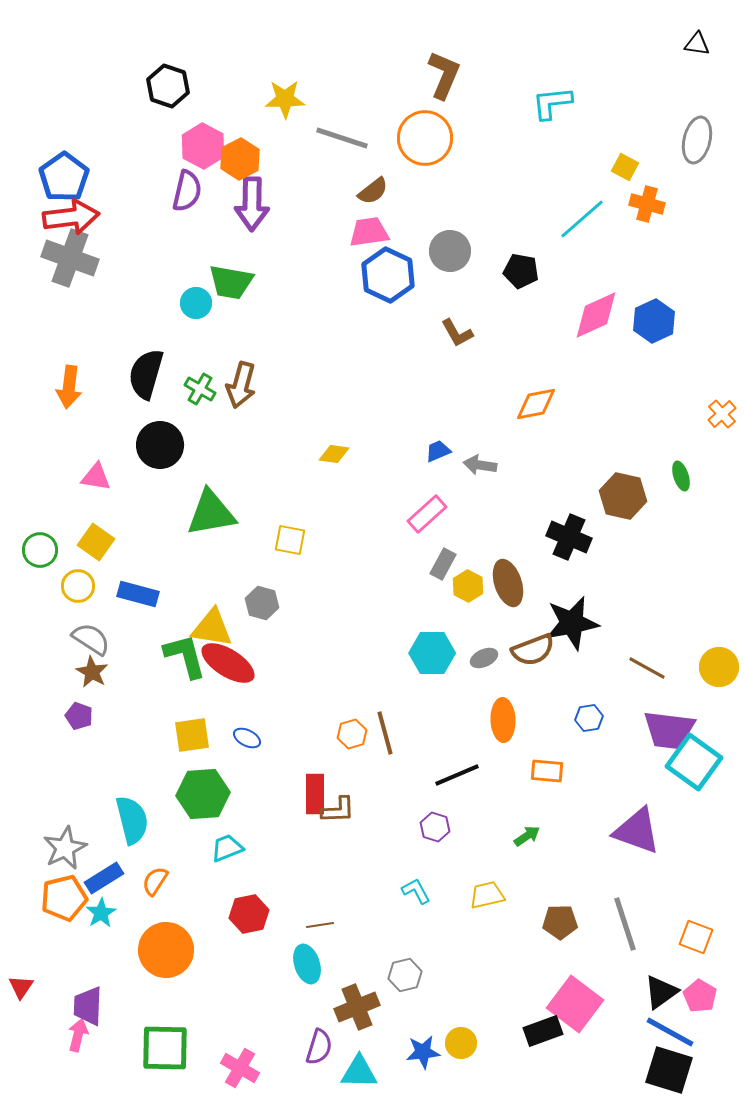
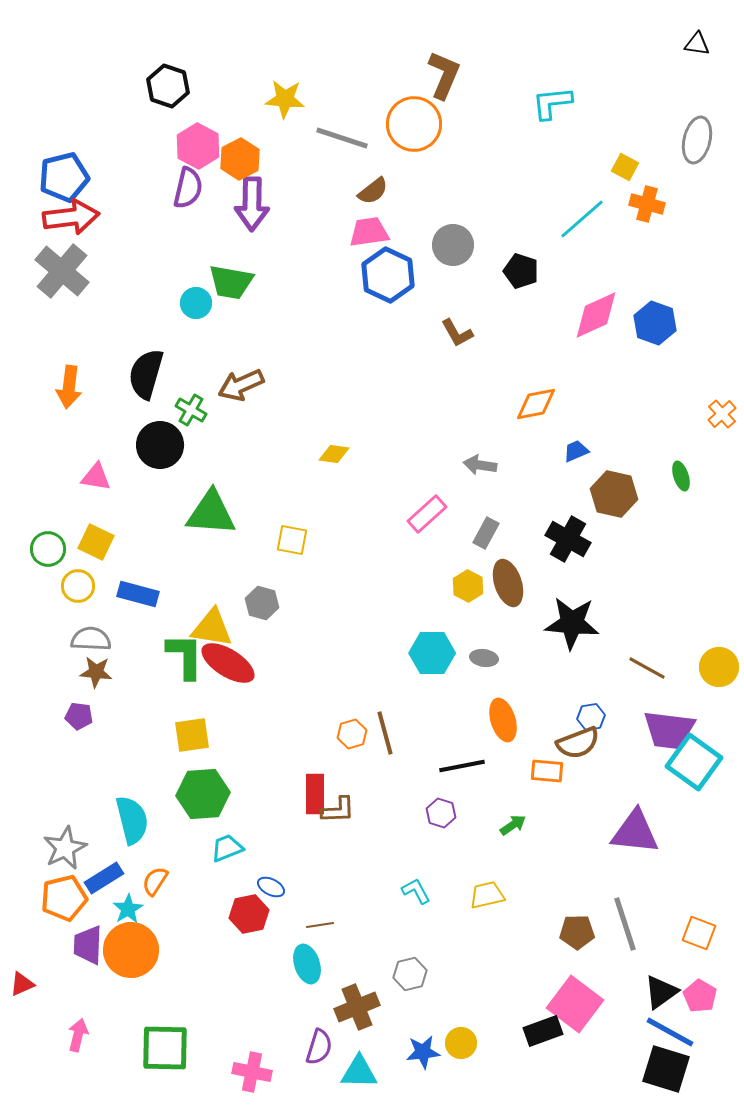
yellow star at (285, 99): rotated 6 degrees clockwise
orange circle at (425, 138): moved 11 px left, 14 px up
pink hexagon at (203, 146): moved 5 px left
blue pentagon at (64, 177): rotated 21 degrees clockwise
purple semicircle at (187, 191): moved 1 px right, 3 px up
gray circle at (450, 251): moved 3 px right, 6 px up
gray cross at (70, 258): moved 8 px left, 13 px down; rotated 20 degrees clockwise
black pentagon at (521, 271): rotated 8 degrees clockwise
blue hexagon at (654, 321): moved 1 px right, 2 px down; rotated 15 degrees counterclockwise
brown arrow at (241, 385): rotated 51 degrees clockwise
green cross at (200, 389): moved 9 px left, 21 px down
blue trapezoid at (438, 451): moved 138 px right
brown hexagon at (623, 496): moved 9 px left, 2 px up
green triangle at (211, 513): rotated 14 degrees clockwise
black cross at (569, 537): moved 1 px left, 2 px down; rotated 6 degrees clockwise
yellow square at (290, 540): moved 2 px right
yellow square at (96, 542): rotated 9 degrees counterclockwise
green circle at (40, 550): moved 8 px right, 1 px up
gray rectangle at (443, 564): moved 43 px right, 31 px up
black star at (572, 623): rotated 16 degrees clockwise
gray semicircle at (91, 639): rotated 30 degrees counterclockwise
brown semicircle at (533, 650): moved 45 px right, 93 px down
green L-shape at (185, 656): rotated 15 degrees clockwise
gray ellipse at (484, 658): rotated 32 degrees clockwise
brown star at (92, 672): moved 4 px right; rotated 24 degrees counterclockwise
purple pentagon at (79, 716): rotated 12 degrees counterclockwise
blue hexagon at (589, 718): moved 2 px right, 1 px up
orange ellipse at (503, 720): rotated 15 degrees counterclockwise
blue ellipse at (247, 738): moved 24 px right, 149 px down
black line at (457, 775): moved 5 px right, 9 px up; rotated 12 degrees clockwise
purple hexagon at (435, 827): moved 6 px right, 14 px up
purple triangle at (637, 831): moved 2 px left, 1 px down; rotated 14 degrees counterclockwise
green arrow at (527, 836): moved 14 px left, 11 px up
cyan star at (101, 913): moved 27 px right, 4 px up
brown pentagon at (560, 922): moved 17 px right, 10 px down
orange square at (696, 937): moved 3 px right, 4 px up
orange circle at (166, 950): moved 35 px left
gray hexagon at (405, 975): moved 5 px right, 1 px up
red triangle at (21, 987): moved 1 px right, 3 px up; rotated 32 degrees clockwise
purple trapezoid at (88, 1006): moved 61 px up
pink cross at (240, 1068): moved 12 px right, 4 px down; rotated 18 degrees counterclockwise
black square at (669, 1070): moved 3 px left, 1 px up
